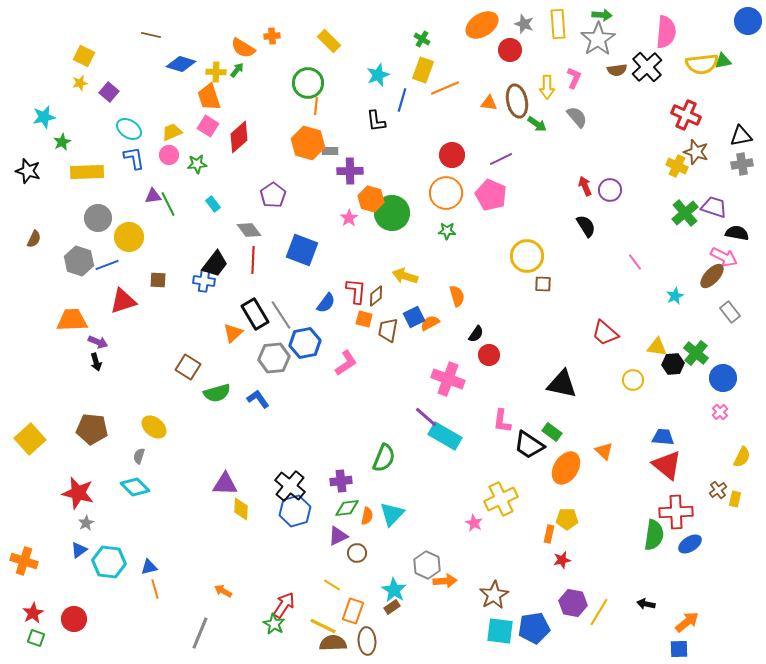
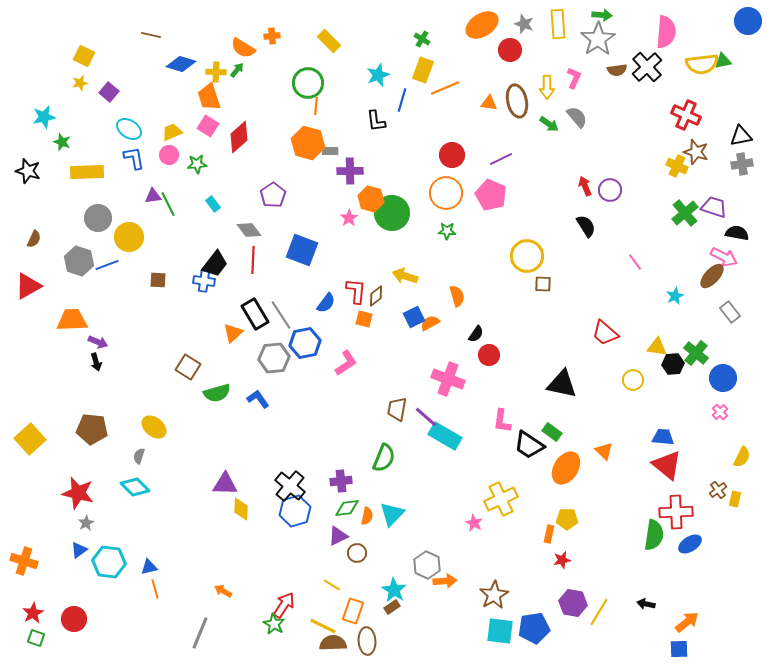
green arrow at (537, 124): moved 12 px right
green star at (62, 142): rotated 24 degrees counterclockwise
red triangle at (123, 301): moved 95 px left, 15 px up; rotated 12 degrees counterclockwise
brown trapezoid at (388, 330): moved 9 px right, 79 px down
